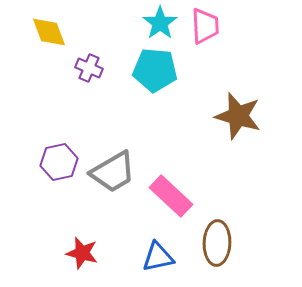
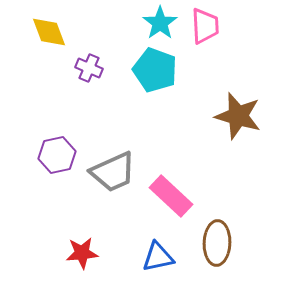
cyan pentagon: rotated 15 degrees clockwise
purple hexagon: moved 2 px left, 7 px up
gray trapezoid: rotated 6 degrees clockwise
red star: rotated 20 degrees counterclockwise
